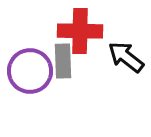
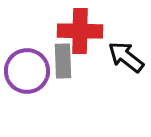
purple circle: moved 3 px left
